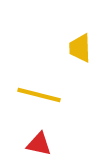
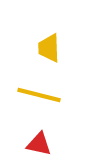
yellow trapezoid: moved 31 px left
